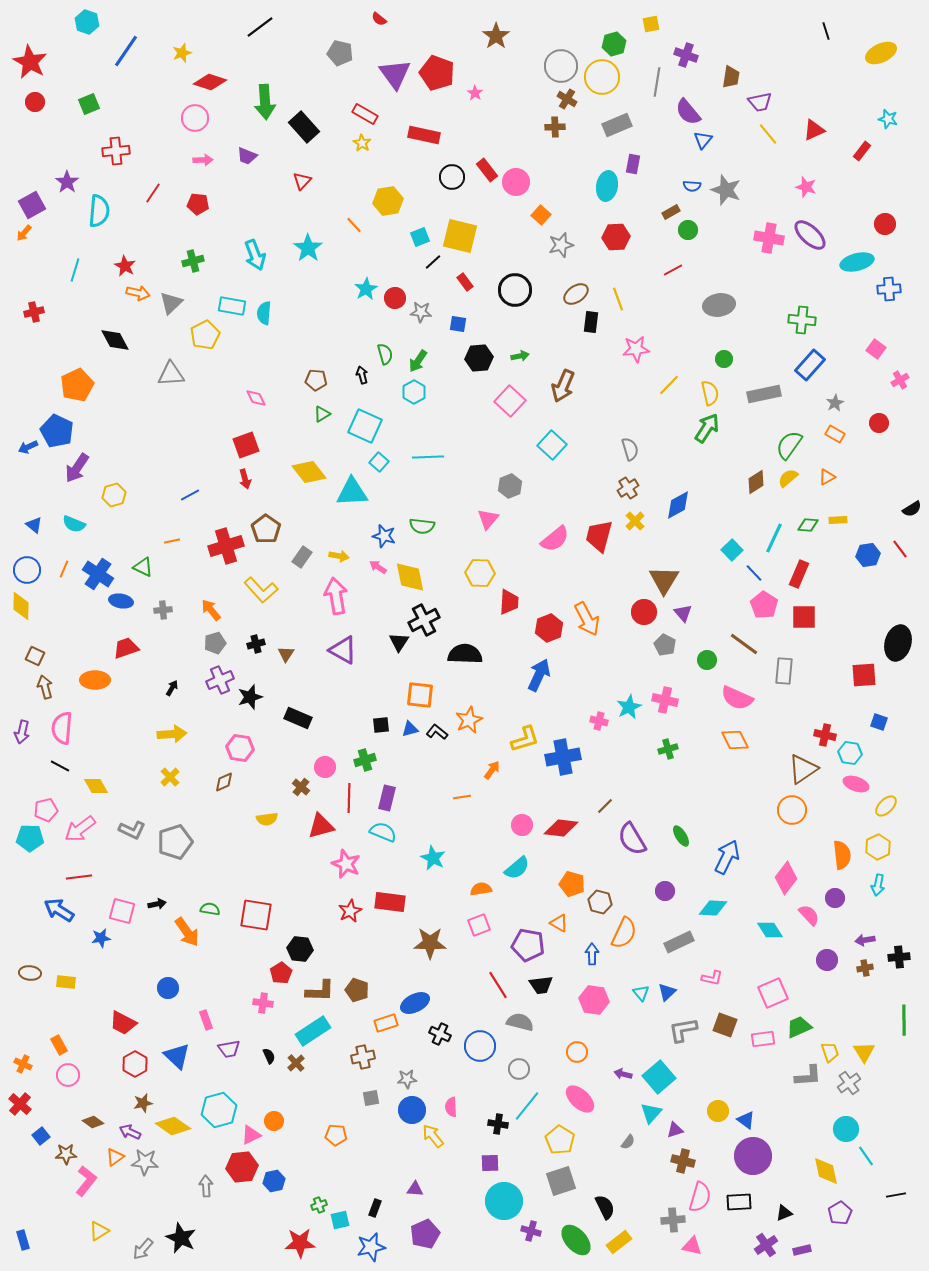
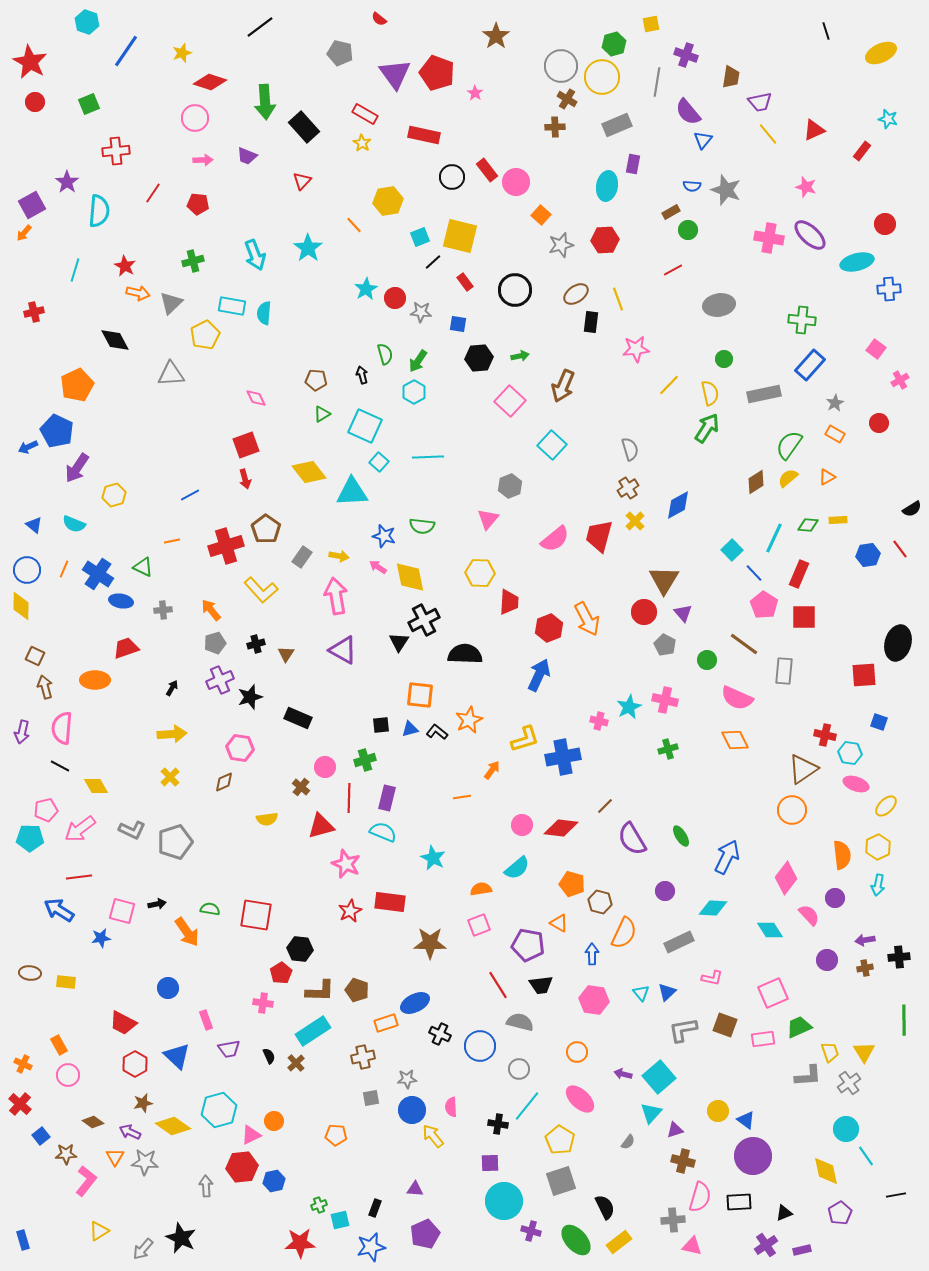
red hexagon at (616, 237): moved 11 px left, 3 px down
orange triangle at (115, 1157): rotated 24 degrees counterclockwise
